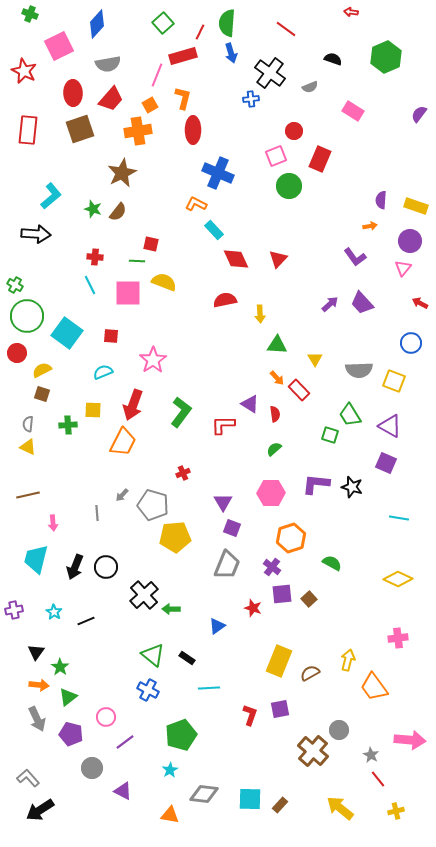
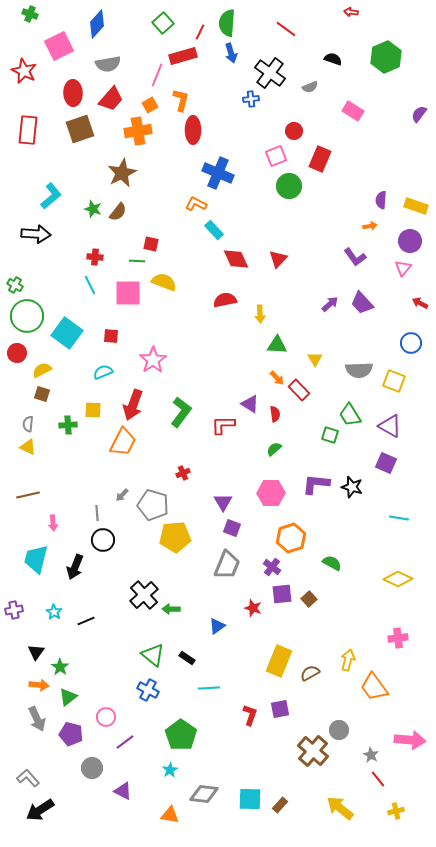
orange L-shape at (183, 98): moved 2 px left, 2 px down
black circle at (106, 567): moved 3 px left, 27 px up
green pentagon at (181, 735): rotated 16 degrees counterclockwise
